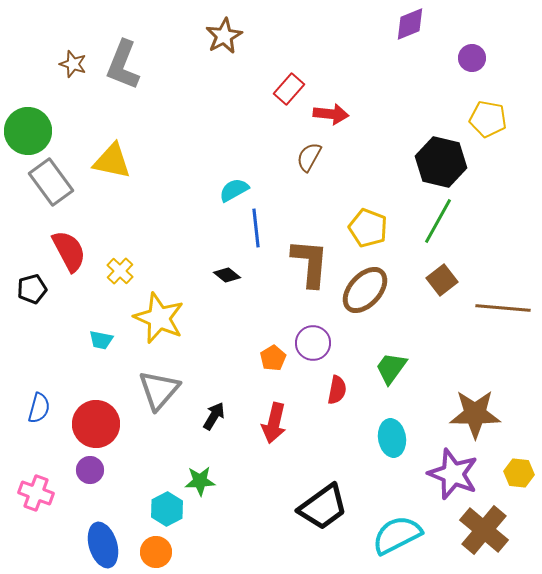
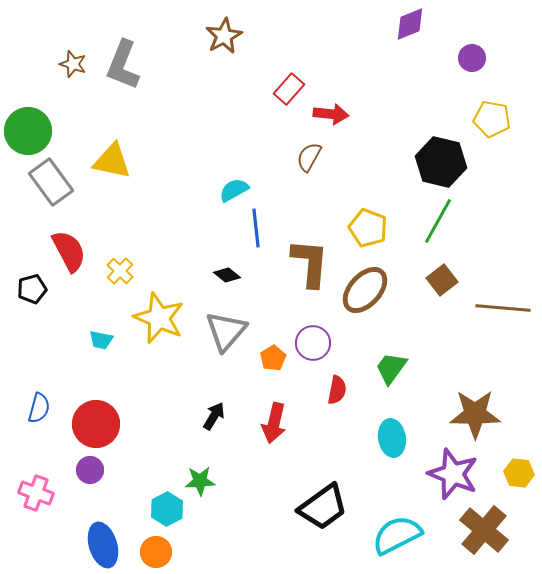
yellow pentagon at (488, 119): moved 4 px right
gray triangle at (159, 390): moved 67 px right, 59 px up
